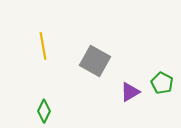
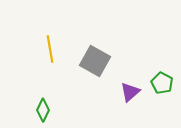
yellow line: moved 7 px right, 3 px down
purple triangle: rotated 10 degrees counterclockwise
green diamond: moved 1 px left, 1 px up
